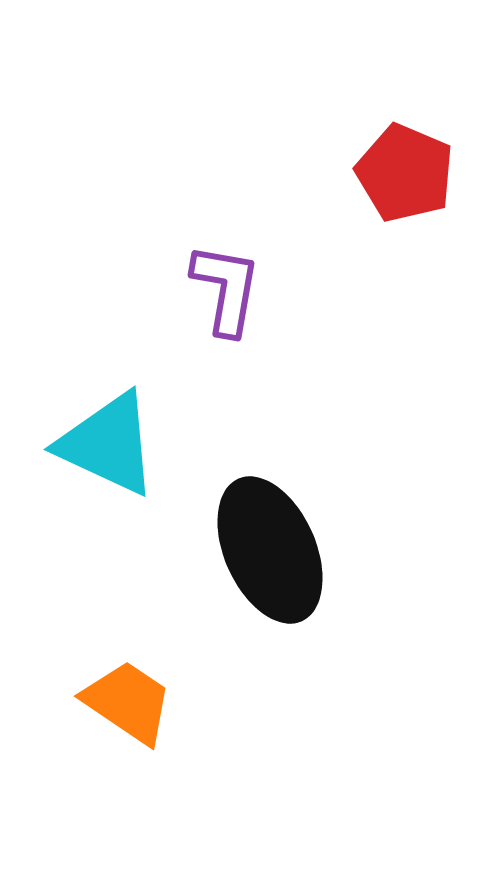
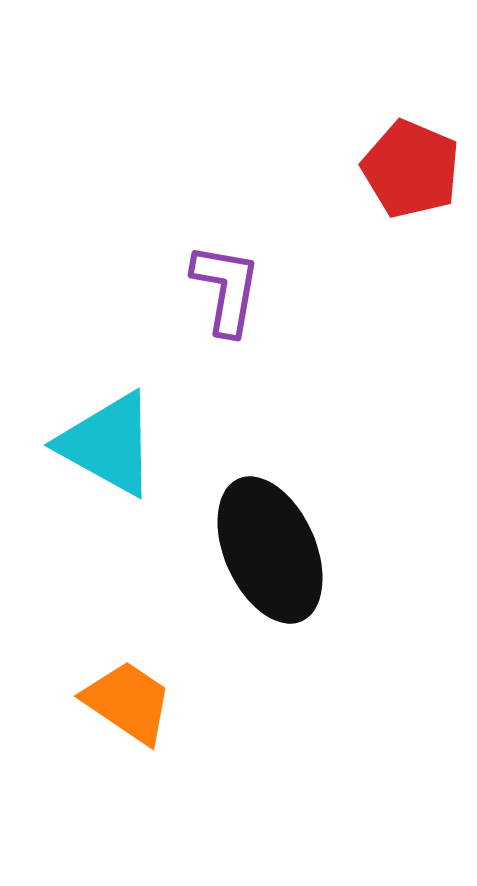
red pentagon: moved 6 px right, 4 px up
cyan triangle: rotated 4 degrees clockwise
